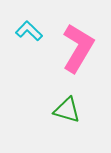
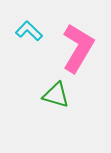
green triangle: moved 11 px left, 15 px up
